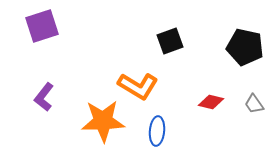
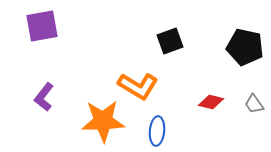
purple square: rotated 8 degrees clockwise
